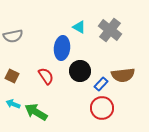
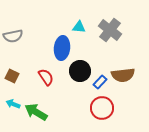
cyan triangle: rotated 24 degrees counterclockwise
red semicircle: moved 1 px down
blue rectangle: moved 1 px left, 2 px up
